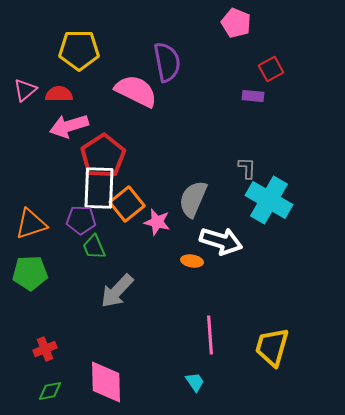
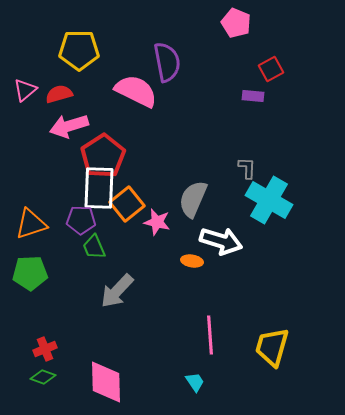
red semicircle: rotated 16 degrees counterclockwise
green diamond: moved 7 px left, 14 px up; rotated 30 degrees clockwise
